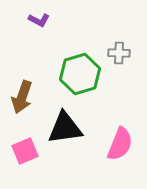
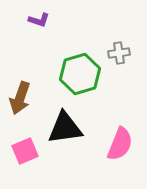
purple L-shape: rotated 10 degrees counterclockwise
gray cross: rotated 10 degrees counterclockwise
brown arrow: moved 2 px left, 1 px down
